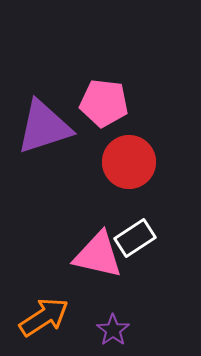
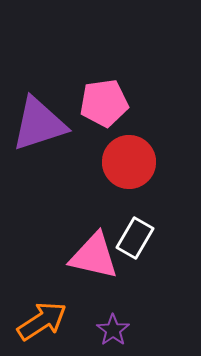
pink pentagon: rotated 15 degrees counterclockwise
purple triangle: moved 5 px left, 3 px up
white rectangle: rotated 27 degrees counterclockwise
pink triangle: moved 4 px left, 1 px down
orange arrow: moved 2 px left, 4 px down
